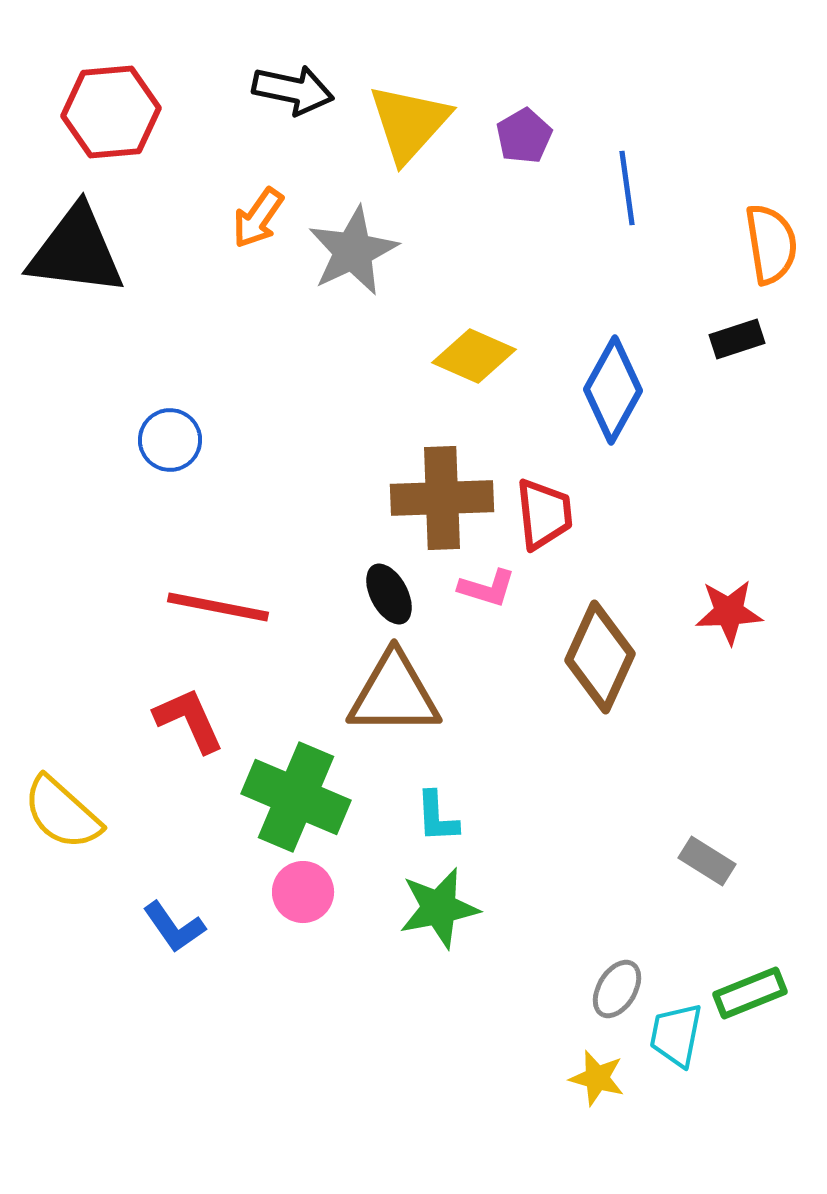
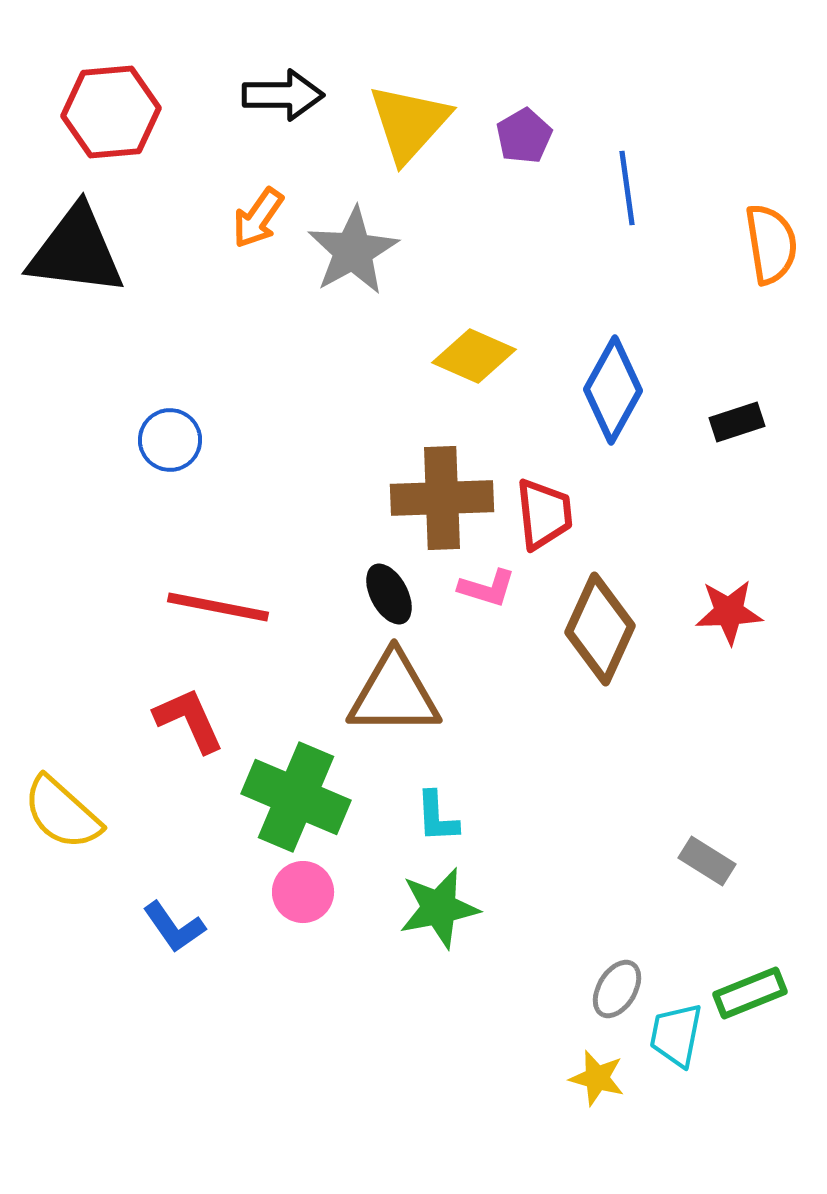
black arrow: moved 10 px left, 5 px down; rotated 12 degrees counterclockwise
gray star: rotated 4 degrees counterclockwise
black rectangle: moved 83 px down
brown diamond: moved 28 px up
